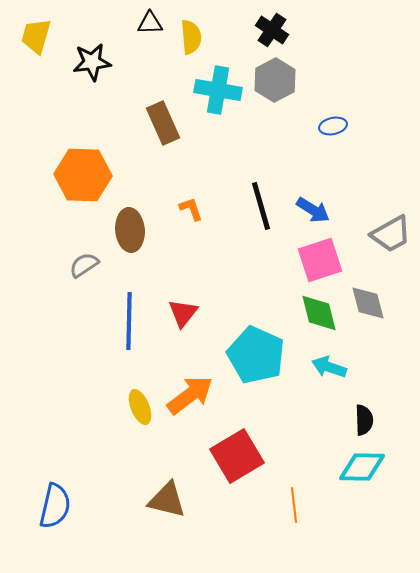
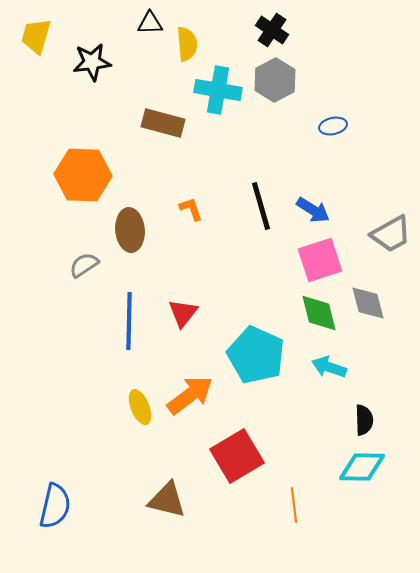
yellow semicircle: moved 4 px left, 7 px down
brown rectangle: rotated 51 degrees counterclockwise
